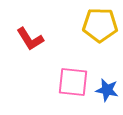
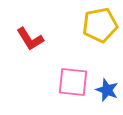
yellow pentagon: rotated 12 degrees counterclockwise
blue star: rotated 10 degrees clockwise
